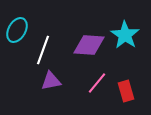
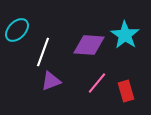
cyan ellipse: rotated 15 degrees clockwise
white line: moved 2 px down
purple triangle: rotated 10 degrees counterclockwise
